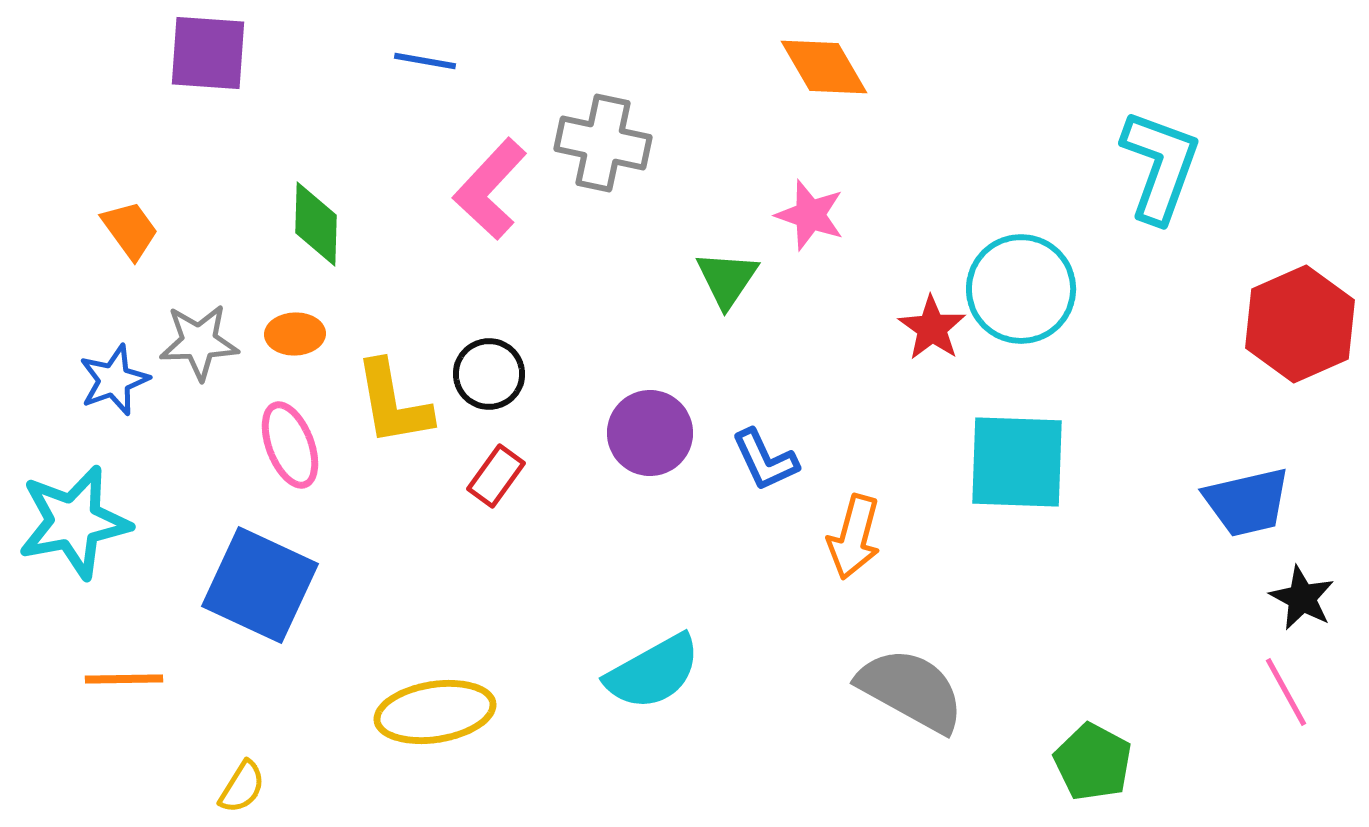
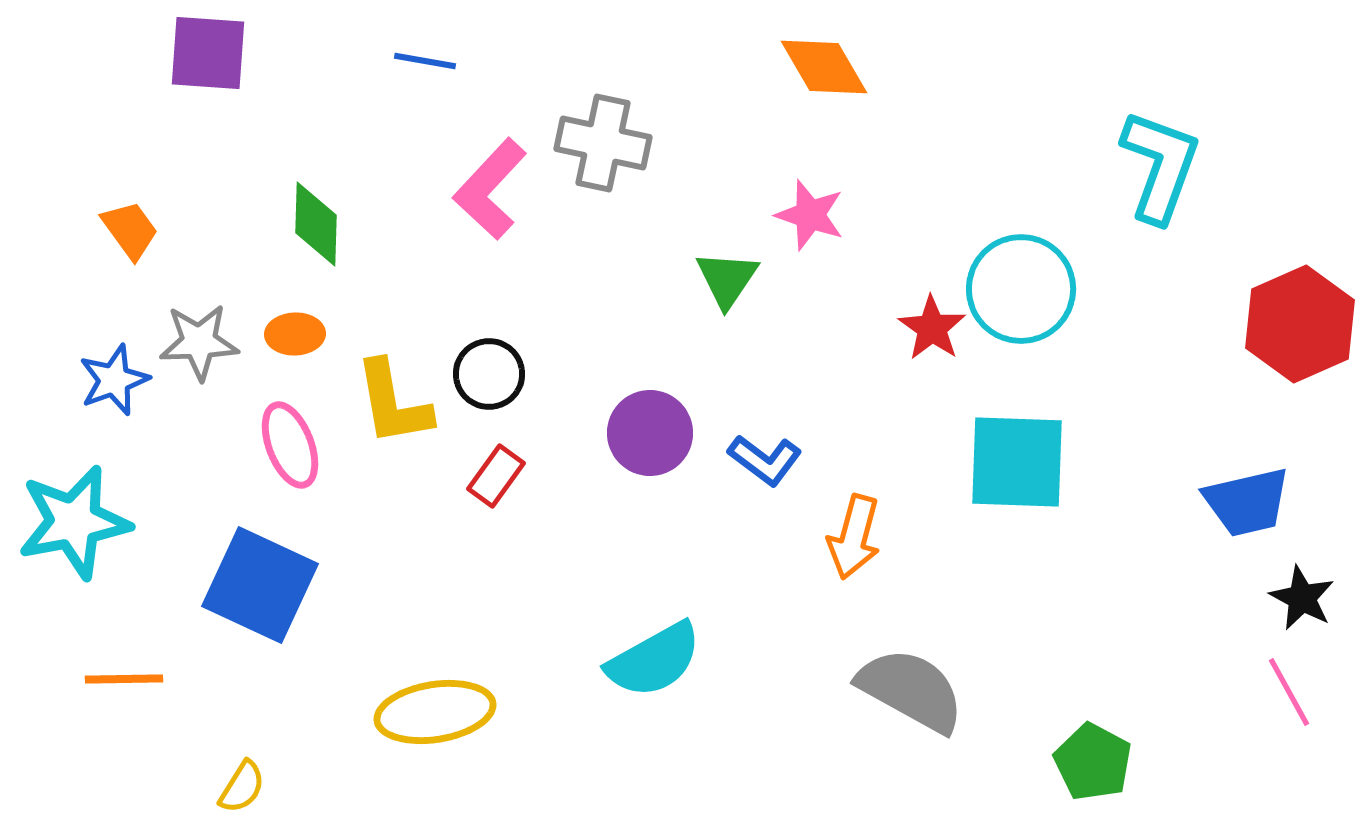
blue L-shape: rotated 28 degrees counterclockwise
cyan semicircle: moved 1 px right, 12 px up
pink line: moved 3 px right
